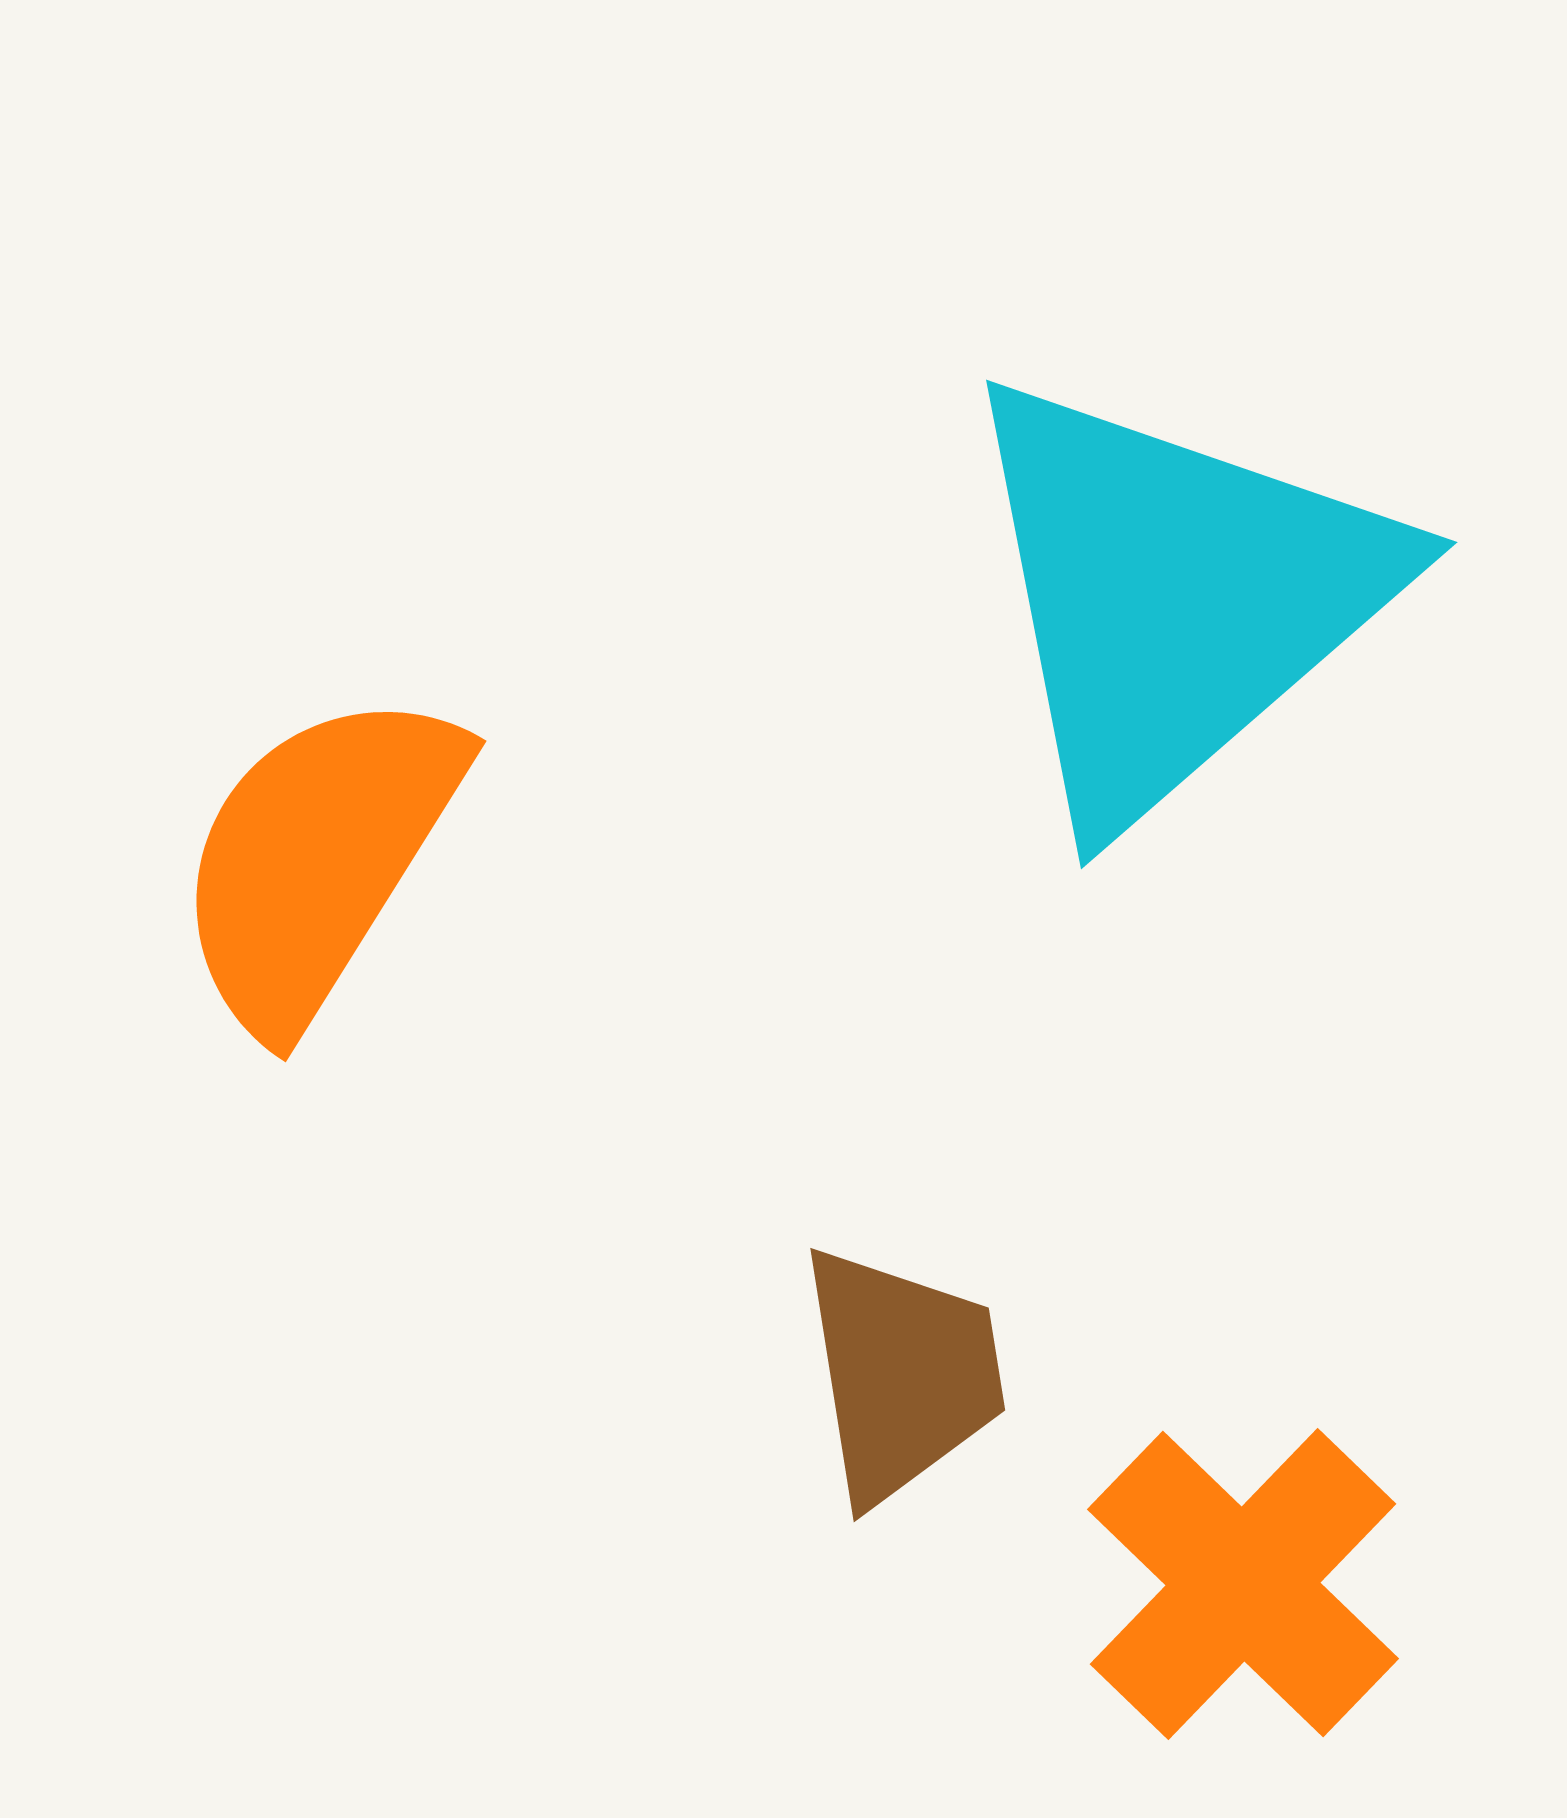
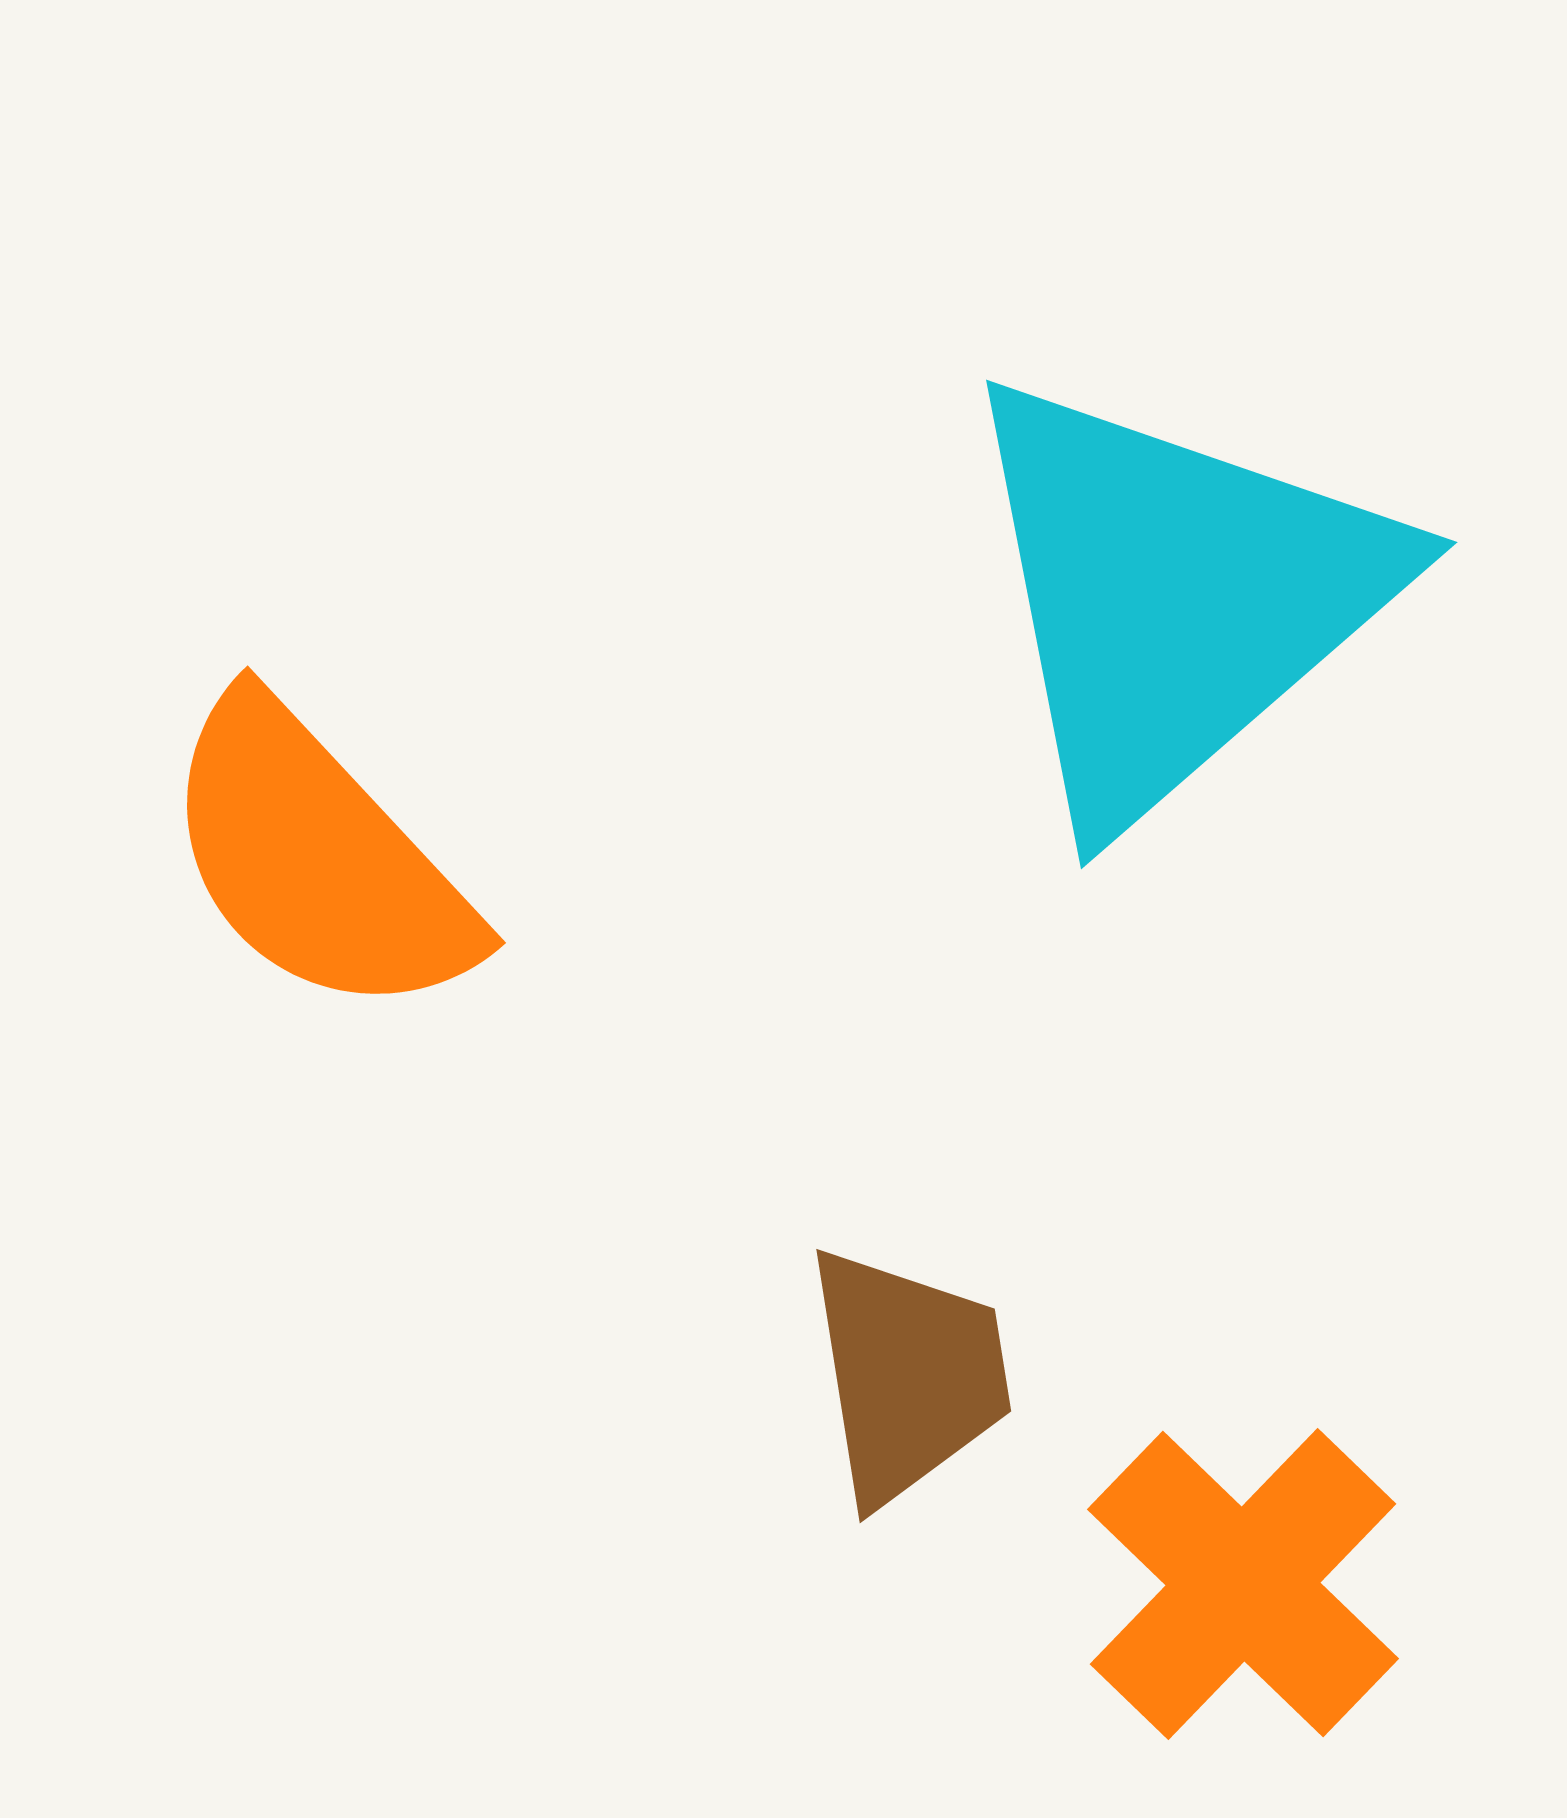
orange semicircle: rotated 75 degrees counterclockwise
brown trapezoid: moved 6 px right, 1 px down
